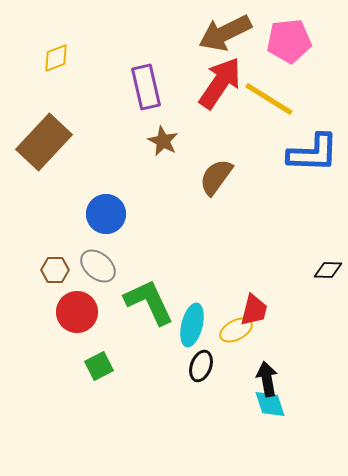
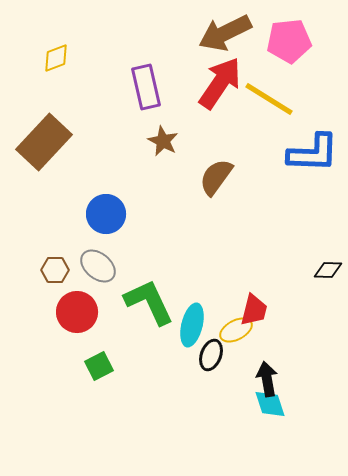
black ellipse: moved 10 px right, 11 px up
